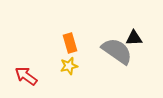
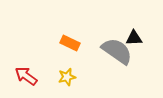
orange rectangle: rotated 48 degrees counterclockwise
yellow star: moved 2 px left, 11 px down
